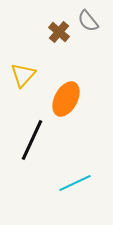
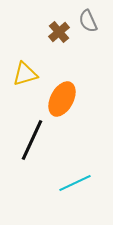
gray semicircle: rotated 15 degrees clockwise
brown cross: rotated 10 degrees clockwise
yellow triangle: moved 2 px right, 1 px up; rotated 32 degrees clockwise
orange ellipse: moved 4 px left
